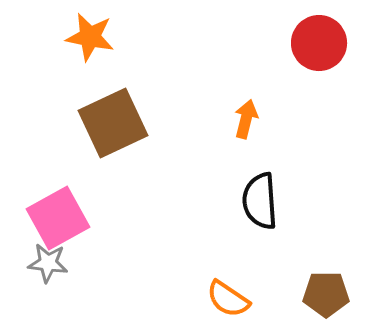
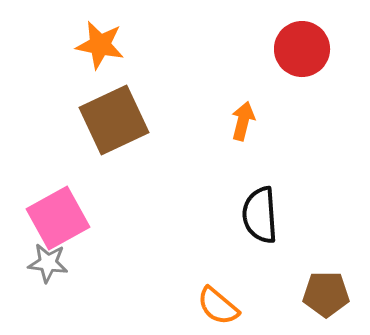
orange star: moved 10 px right, 8 px down
red circle: moved 17 px left, 6 px down
orange arrow: moved 3 px left, 2 px down
brown square: moved 1 px right, 3 px up
black semicircle: moved 14 px down
orange semicircle: moved 10 px left, 7 px down; rotated 6 degrees clockwise
